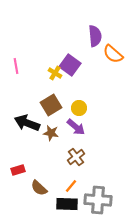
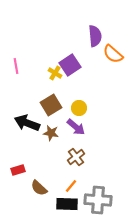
purple square: rotated 20 degrees clockwise
